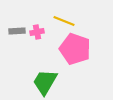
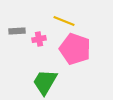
pink cross: moved 2 px right, 7 px down
